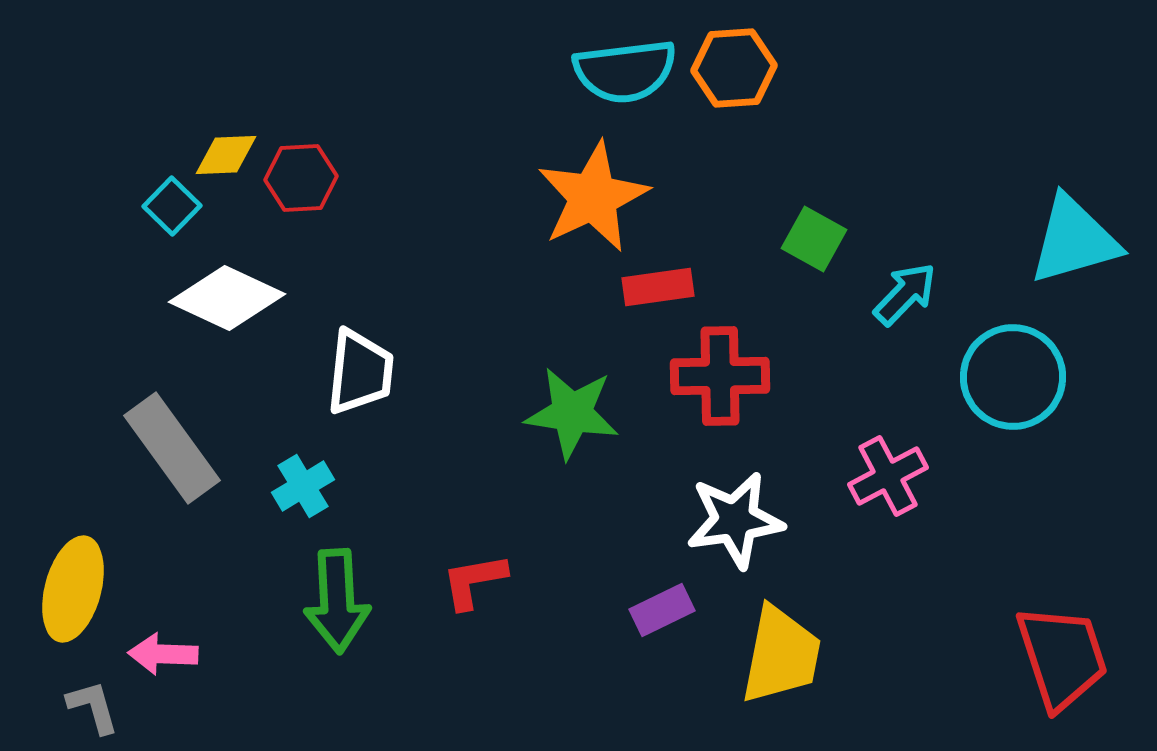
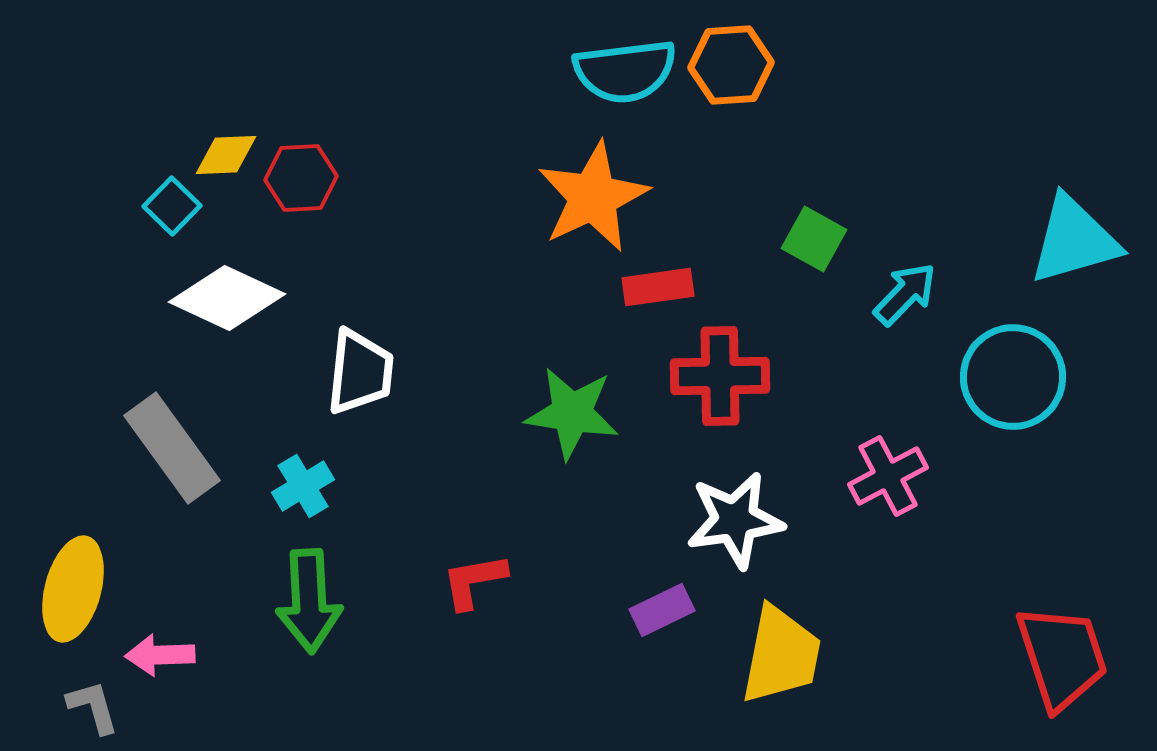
orange hexagon: moved 3 px left, 3 px up
green arrow: moved 28 px left
pink arrow: moved 3 px left, 1 px down; rotated 4 degrees counterclockwise
